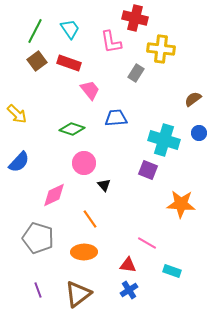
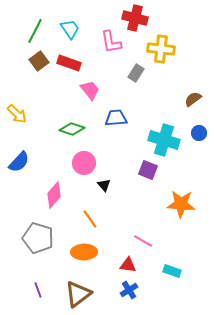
brown square: moved 2 px right
pink diamond: rotated 24 degrees counterclockwise
pink line: moved 4 px left, 2 px up
